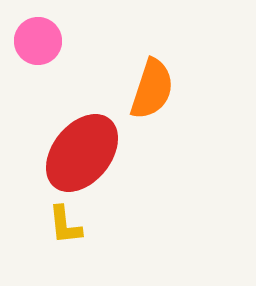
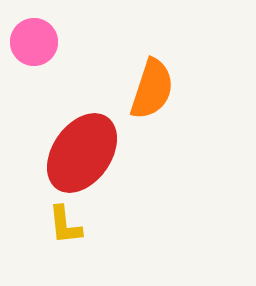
pink circle: moved 4 px left, 1 px down
red ellipse: rotated 4 degrees counterclockwise
